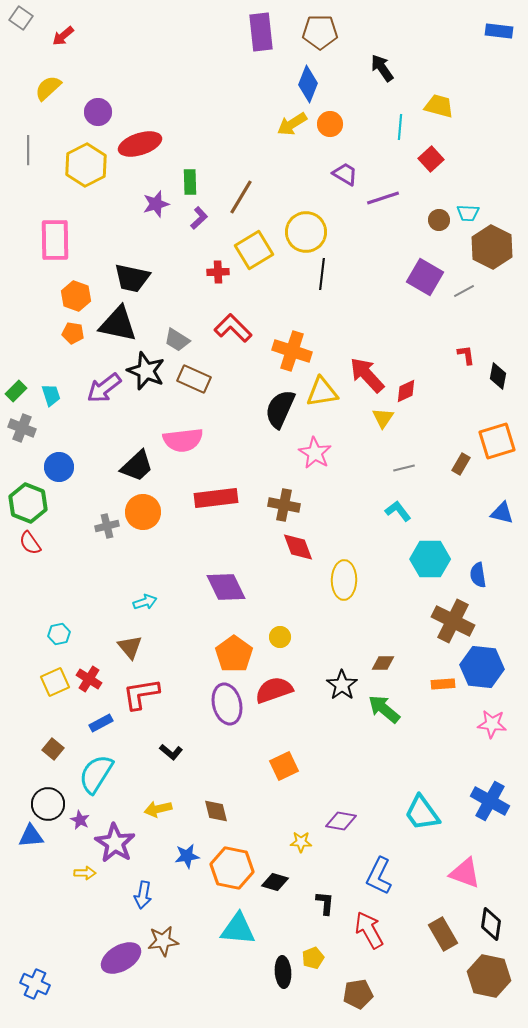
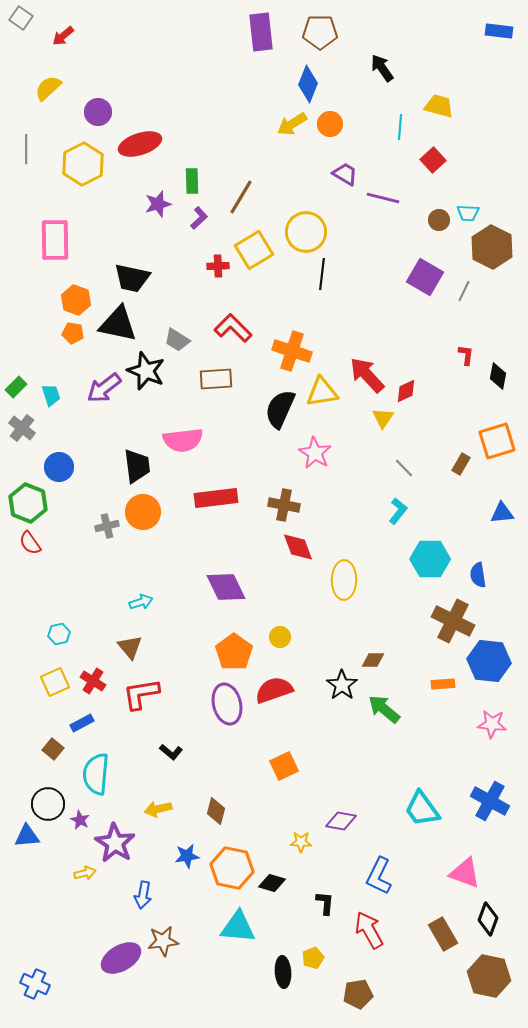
gray line at (28, 150): moved 2 px left, 1 px up
red square at (431, 159): moved 2 px right, 1 px down
yellow hexagon at (86, 165): moved 3 px left, 1 px up
green rectangle at (190, 182): moved 2 px right, 1 px up
purple line at (383, 198): rotated 32 degrees clockwise
purple star at (156, 204): moved 2 px right
red cross at (218, 272): moved 6 px up
gray line at (464, 291): rotated 35 degrees counterclockwise
orange hexagon at (76, 296): moved 4 px down
red L-shape at (466, 355): rotated 15 degrees clockwise
brown rectangle at (194, 379): moved 22 px right; rotated 28 degrees counterclockwise
green rectangle at (16, 391): moved 4 px up
gray cross at (22, 428): rotated 16 degrees clockwise
black trapezoid at (137, 466): rotated 54 degrees counterclockwise
gray line at (404, 468): rotated 60 degrees clockwise
cyan L-shape at (398, 511): rotated 76 degrees clockwise
blue triangle at (502, 513): rotated 20 degrees counterclockwise
cyan arrow at (145, 602): moved 4 px left
orange pentagon at (234, 654): moved 2 px up
brown diamond at (383, 663): moved 10 px left, 3 px up
blue hexagon at (482, 667): moved 7 px right, 6 px up
red cross at (89, 679): moved 4 px right, 2 px down
blue rectangle at (101, 723): moved 19 px left
cyan semicircle at (96, 774): rotated 27 degrees counterclockwise
brown diamond at (216, 811): rotated 28 degrees clockwise
cyan trapezoid at (422, 813): moved 4 px up
blue triangle at (31, 836): moved 4 px left
yellow arrow at (85, 873): rotated 15 degrees counterclockwise
black diamond at (275, 882): moved 3 px left, 1 px down
black diamond at (491, 924): moved 3 px left, 5 px up; rotated 12 degrees clockwise
cyan triangle at (238, 929): moved 2 px up
